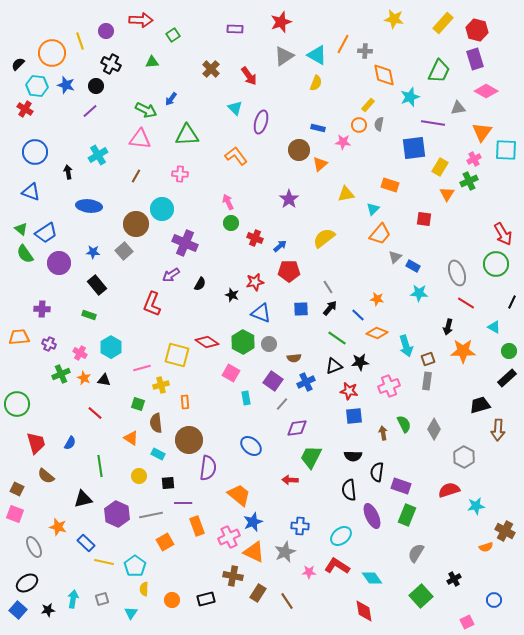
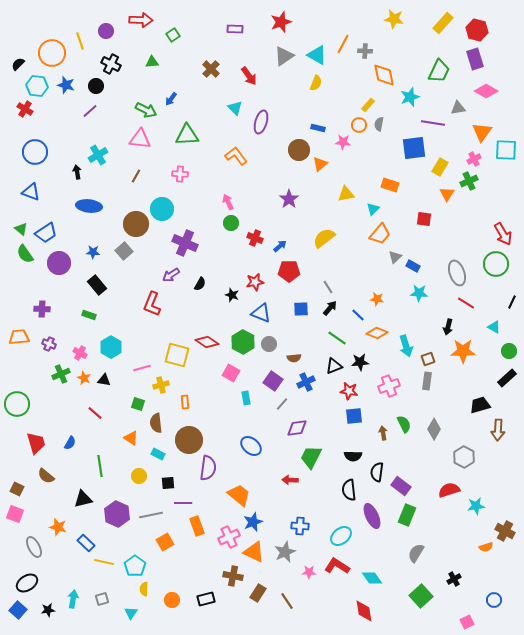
black arrow at (68, 172): moved 9 px right
purple rectangle at (401, 486): rotated 18 degrees clockwise
